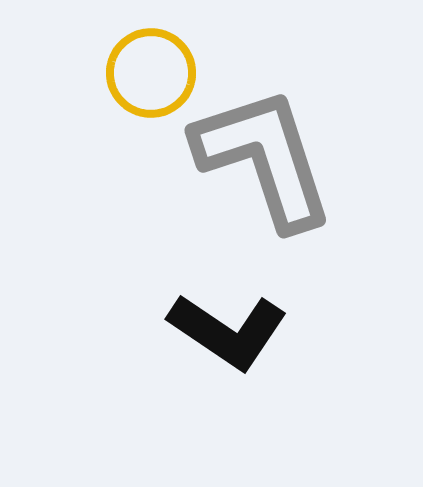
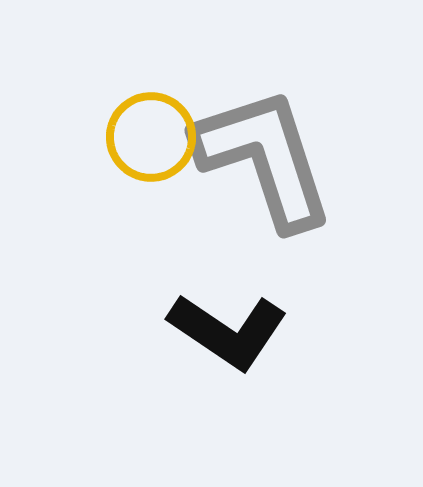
yellow circle: moved 64 px down
